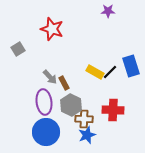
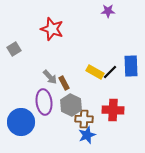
gray square: moved 4 px left
blue rectangle: rotated 15 degrees clockwise
blue circle: moved 25 px left, 10 px up
